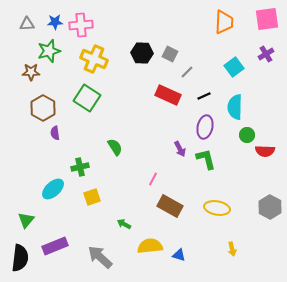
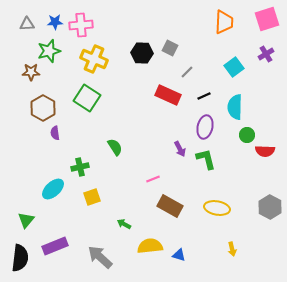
pink square: rotated 10 degrees counterclockwise
gray square: moved 6 px up
pink line: rotated 40 degrees clockwise
